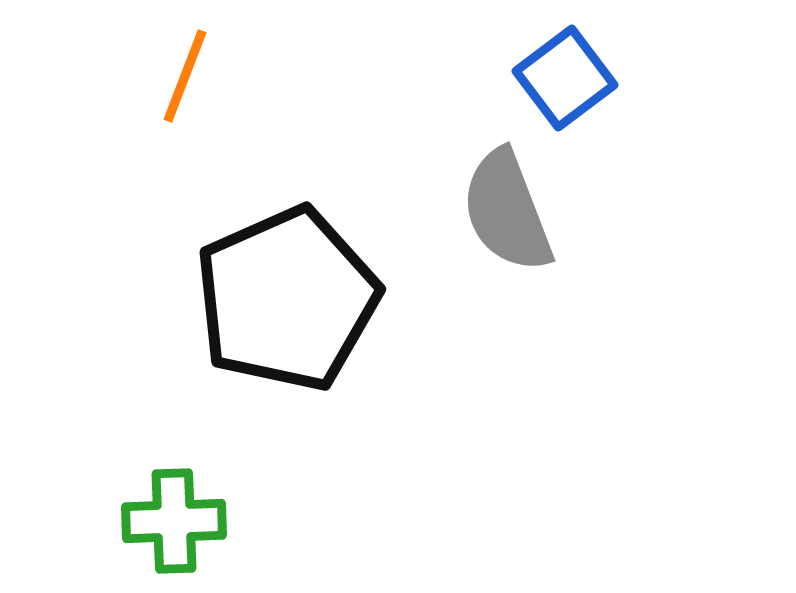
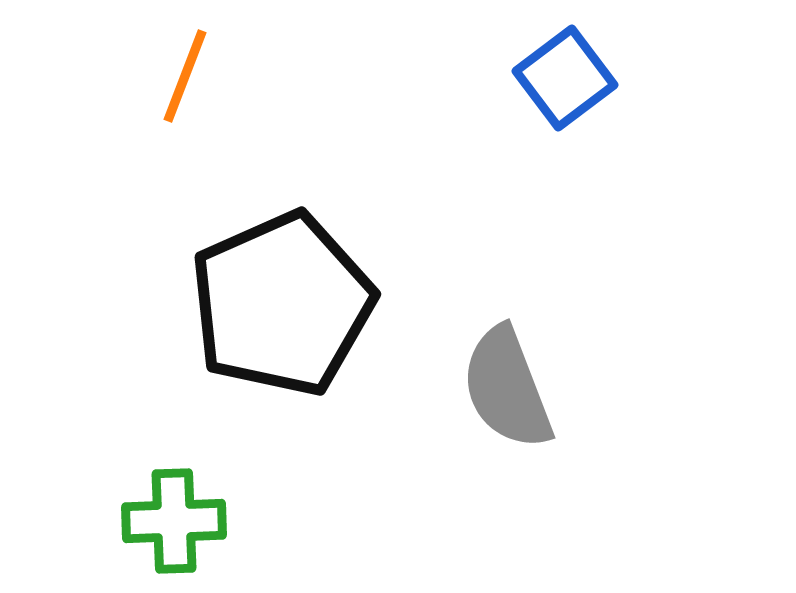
gray semicircle: moved 177 px down
black pentagon: moved 5 px left, 5 px down
